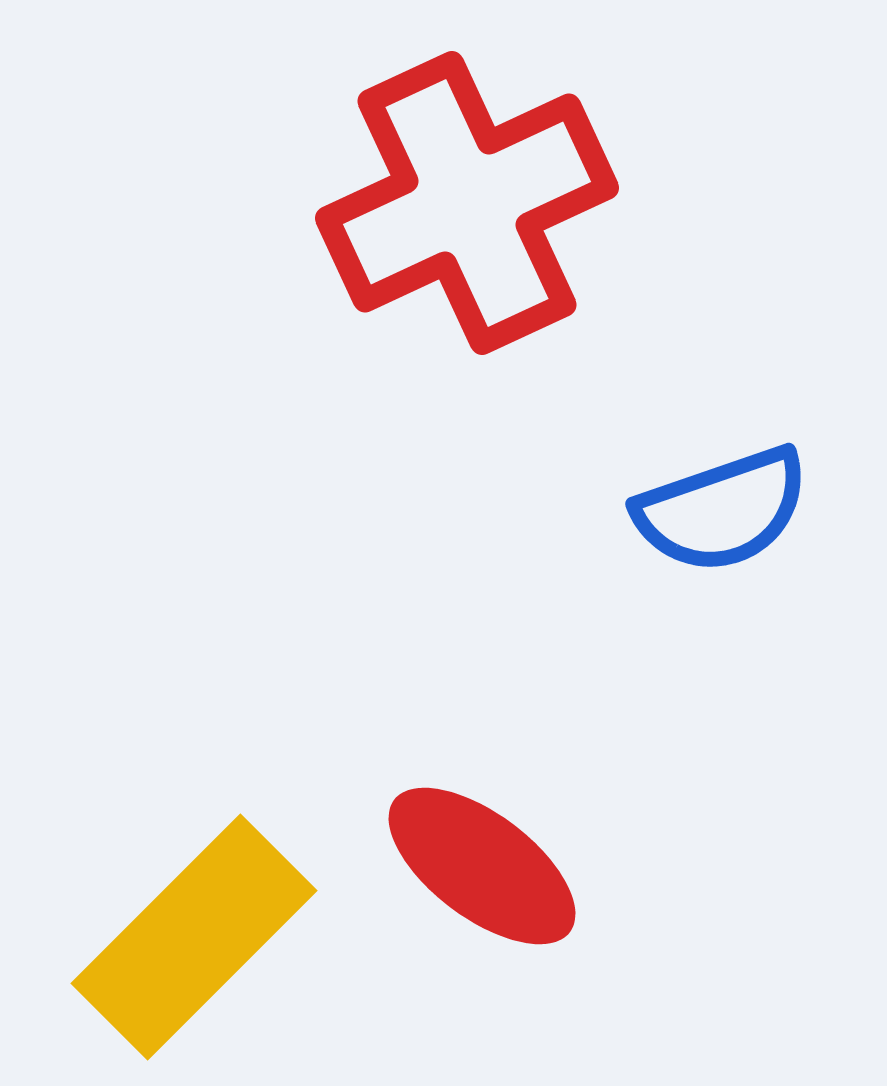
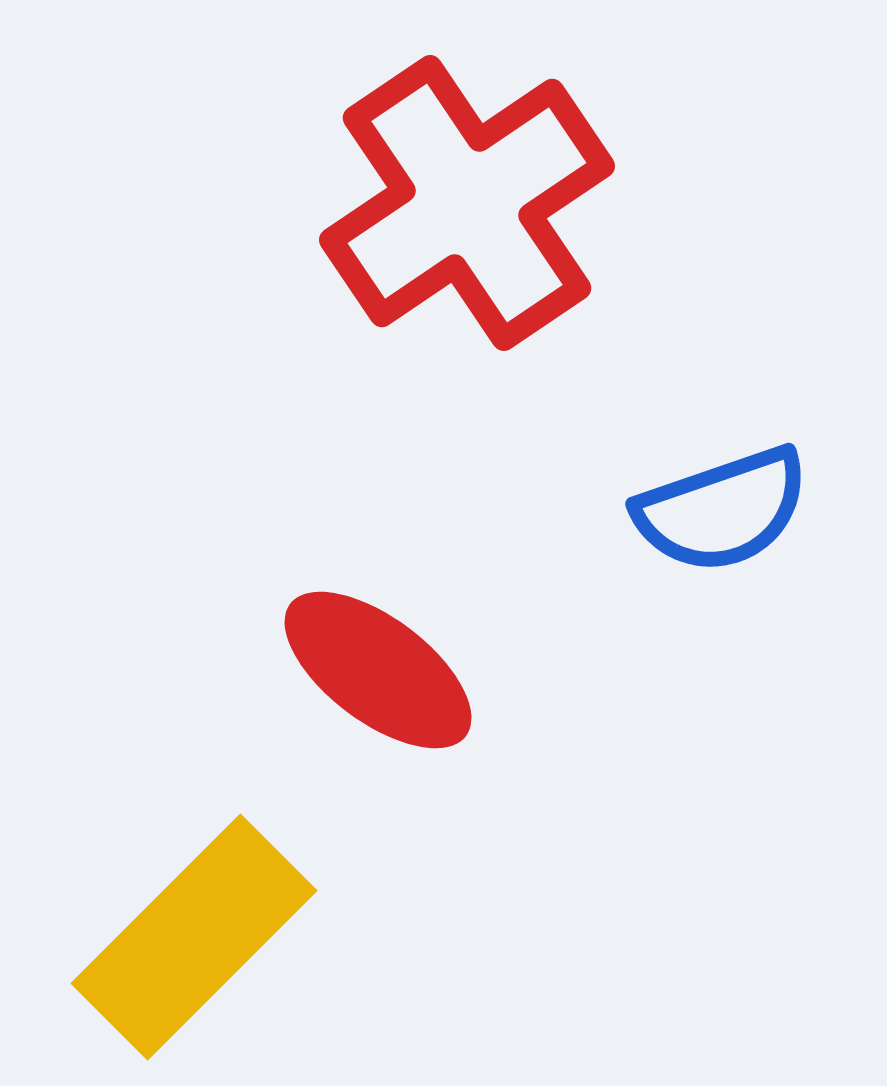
red cross: rotated 9 degrees counterclockwise
red ellipse: moved 104 px left, 196 px up
